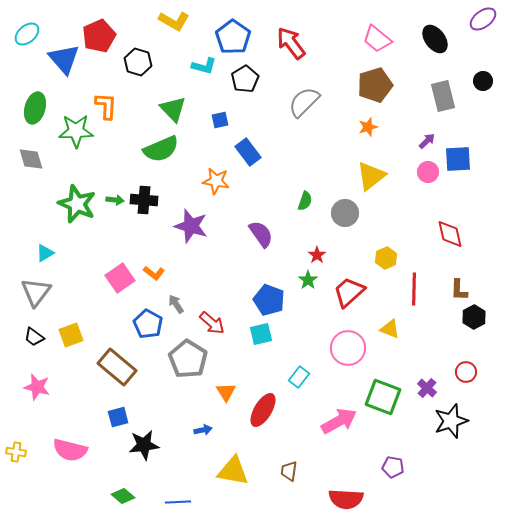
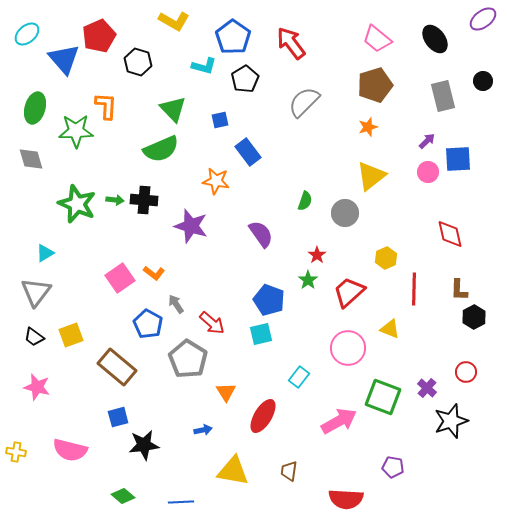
red ellipse at (263, 410): moved 6 px down
blue line at (178, 502): moved 3 px right
